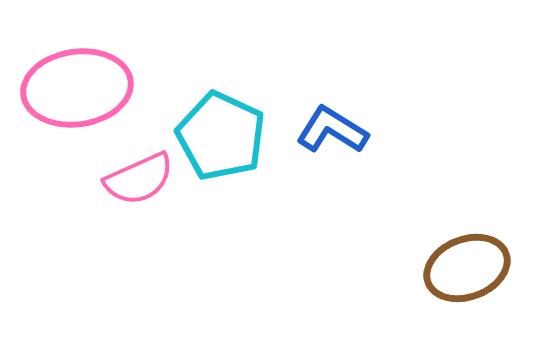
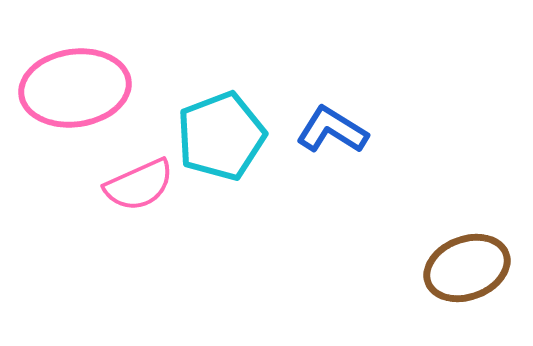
pink ellipse: moved 2 px left
cyan pentagon: rotated 26 degrees clockwise
pink semicircle: moved 6 px down
